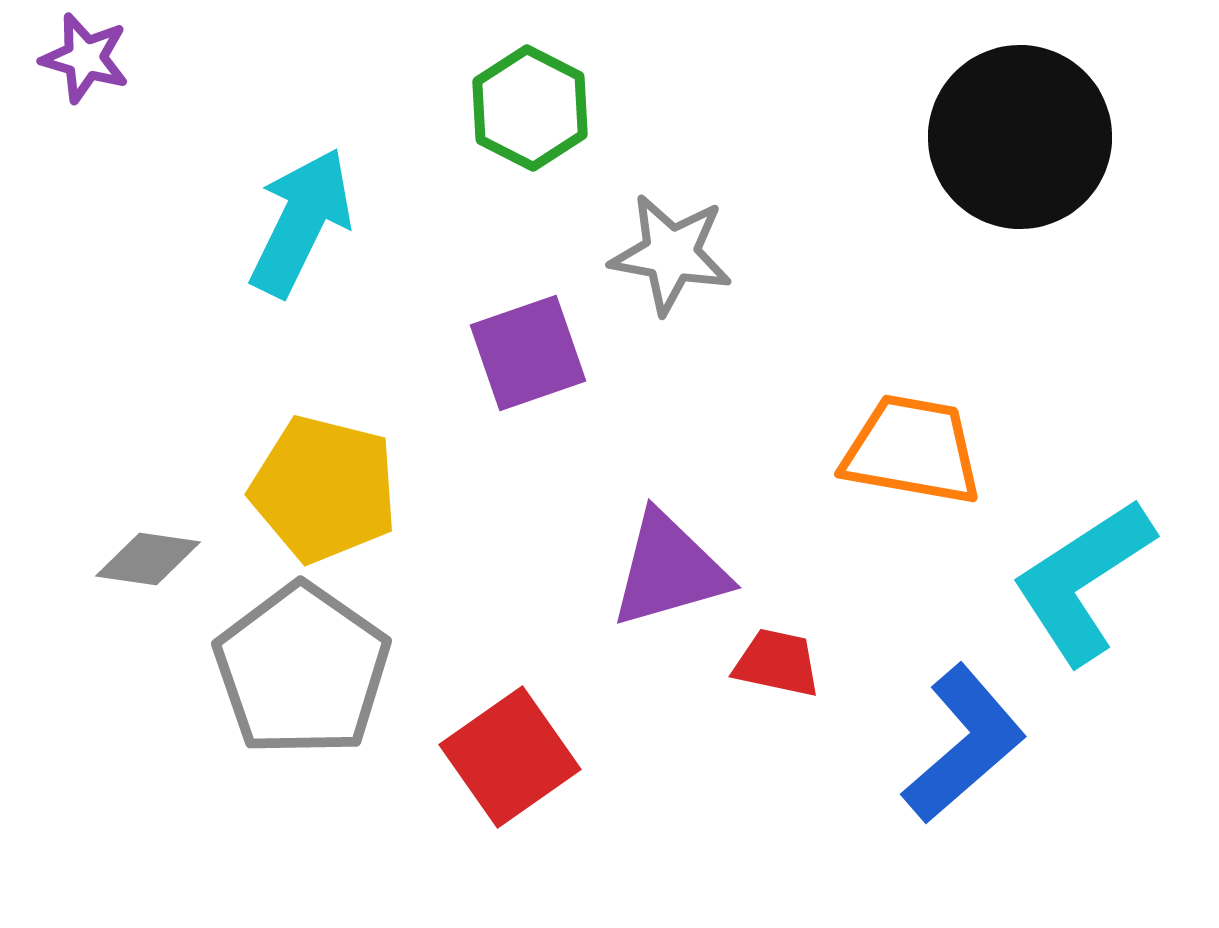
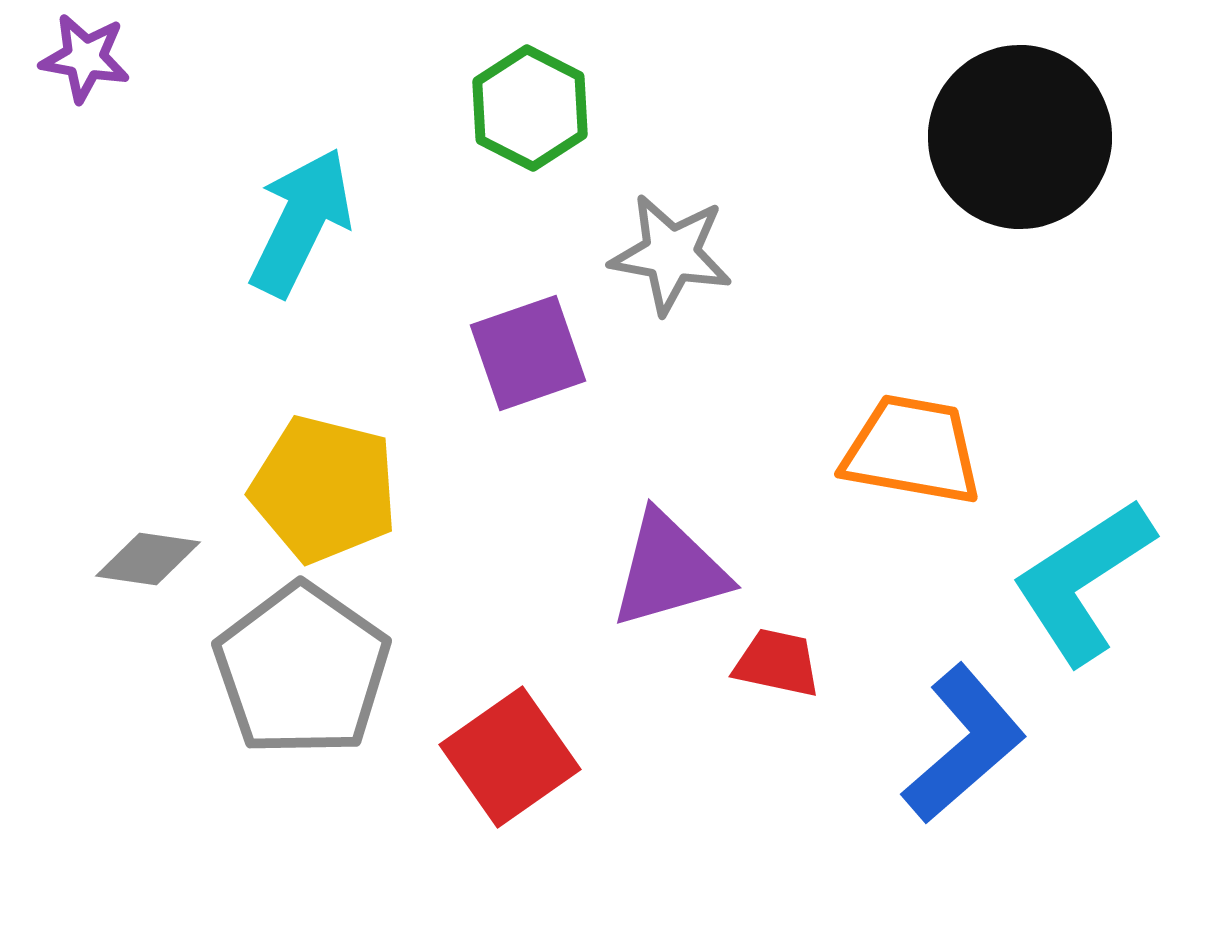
purple star: rotated 6 degrees counterclockwise
